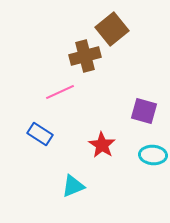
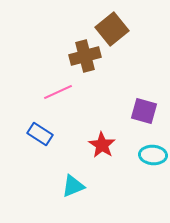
pink line: moved 2 px left
